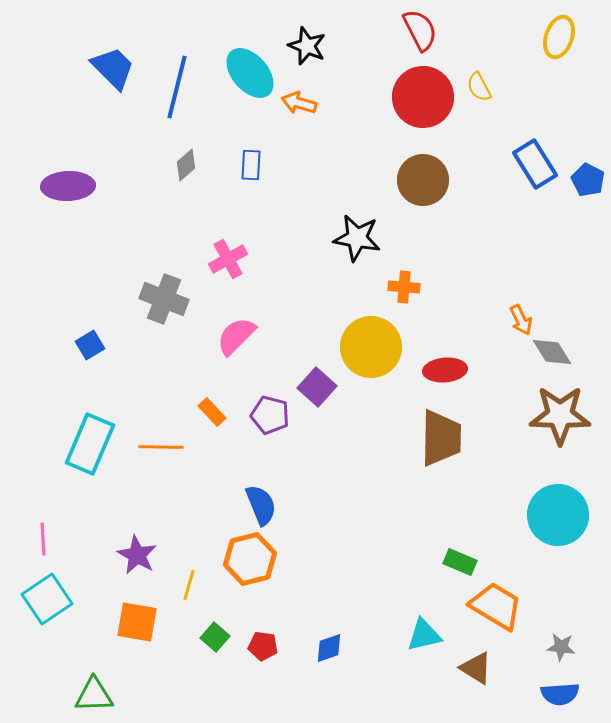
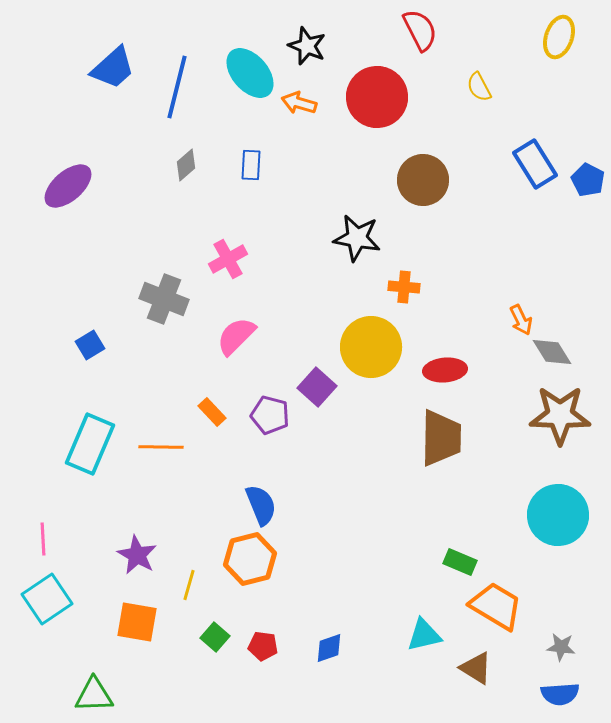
blue trapezoid at (113, 68): rotated 93 degrees clockwise
red circle at (423, 97): moved 46 px left
purple ellipse at (68, 186): rotated 39 degrees counterclockwise
